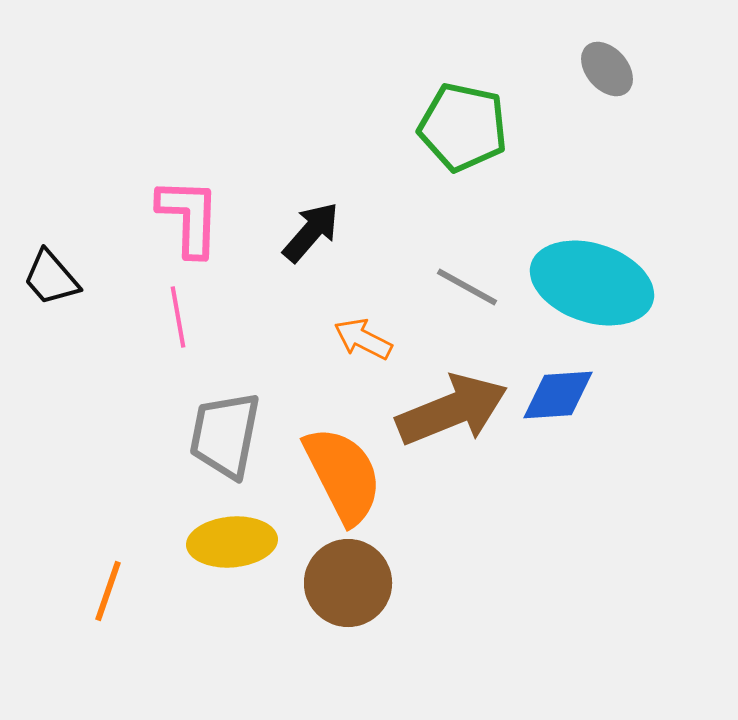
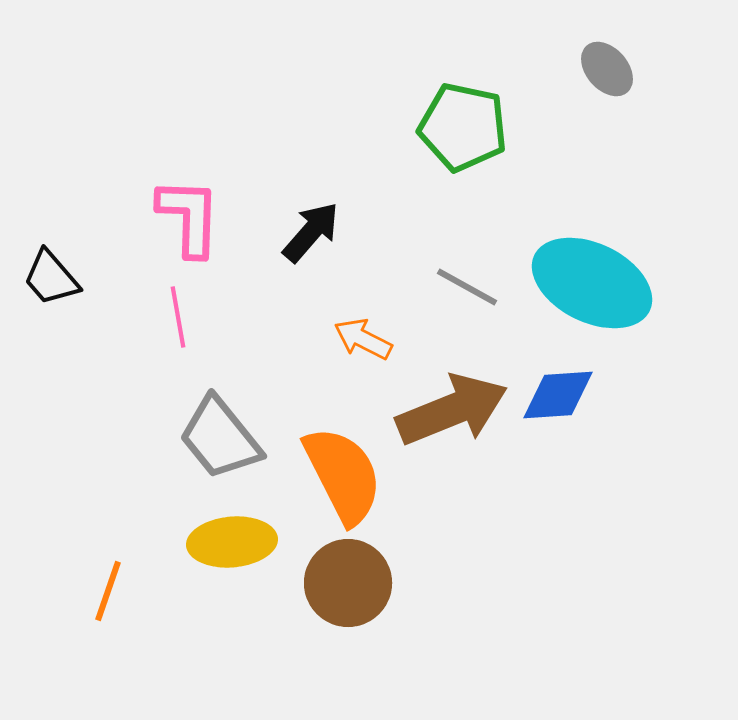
cyan ellipse: rotated 8 degrees clockwise
gray trapezoid: moved 5 px left, 3 px down; rotated 50 degrees counterclockwise
